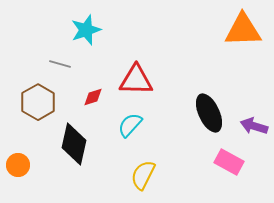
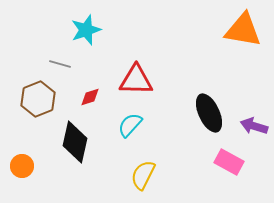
orange triangle: rotated 12 degrees clockwise
red diamond: moved 3 px left
brown hexagon: moved 3 px up; rotated 8 degrees clockwise
black diamond: moved 1 px right, 2 px up
orange circle: moved 4 px right, 1 px down
